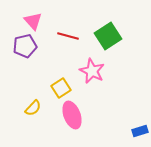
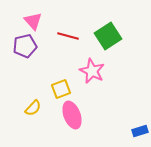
yellow square: moved 1 px down; rotated 12 degrees clockwise
